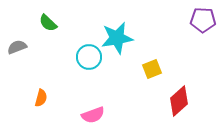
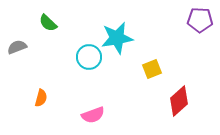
purple pentagon: moved 3 px left
